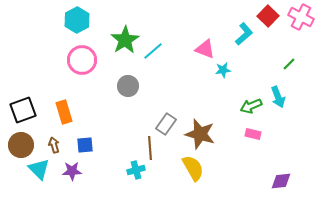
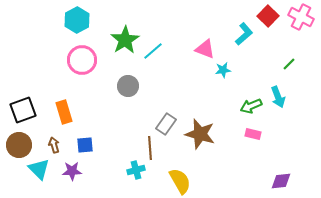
brown circle: moved 2 px left
yellow semicircle: moved 13 px left, 13 px down
